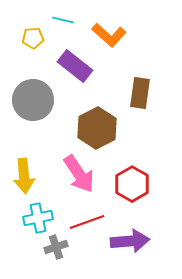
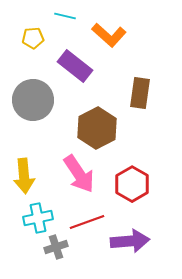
cyan line: moved 2 px right, 4 px up
